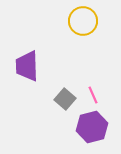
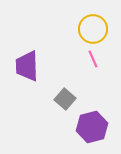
yellow circle: moved 10 px right, 8 px down
pink line: moved 36 px up
